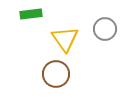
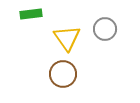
yellow triangle: moved 2 px right, 1 px up
brown circle: moved 7 px right
